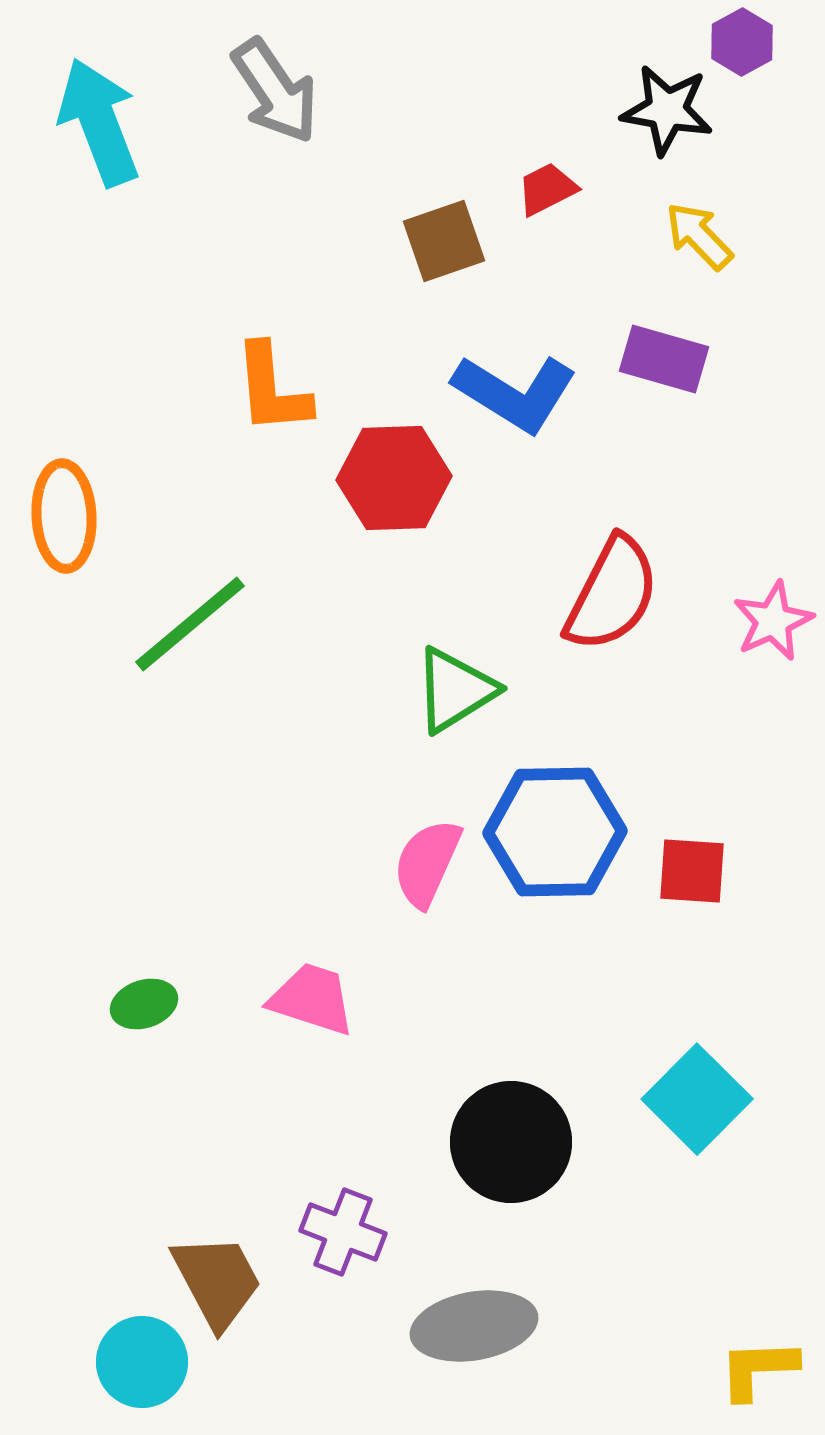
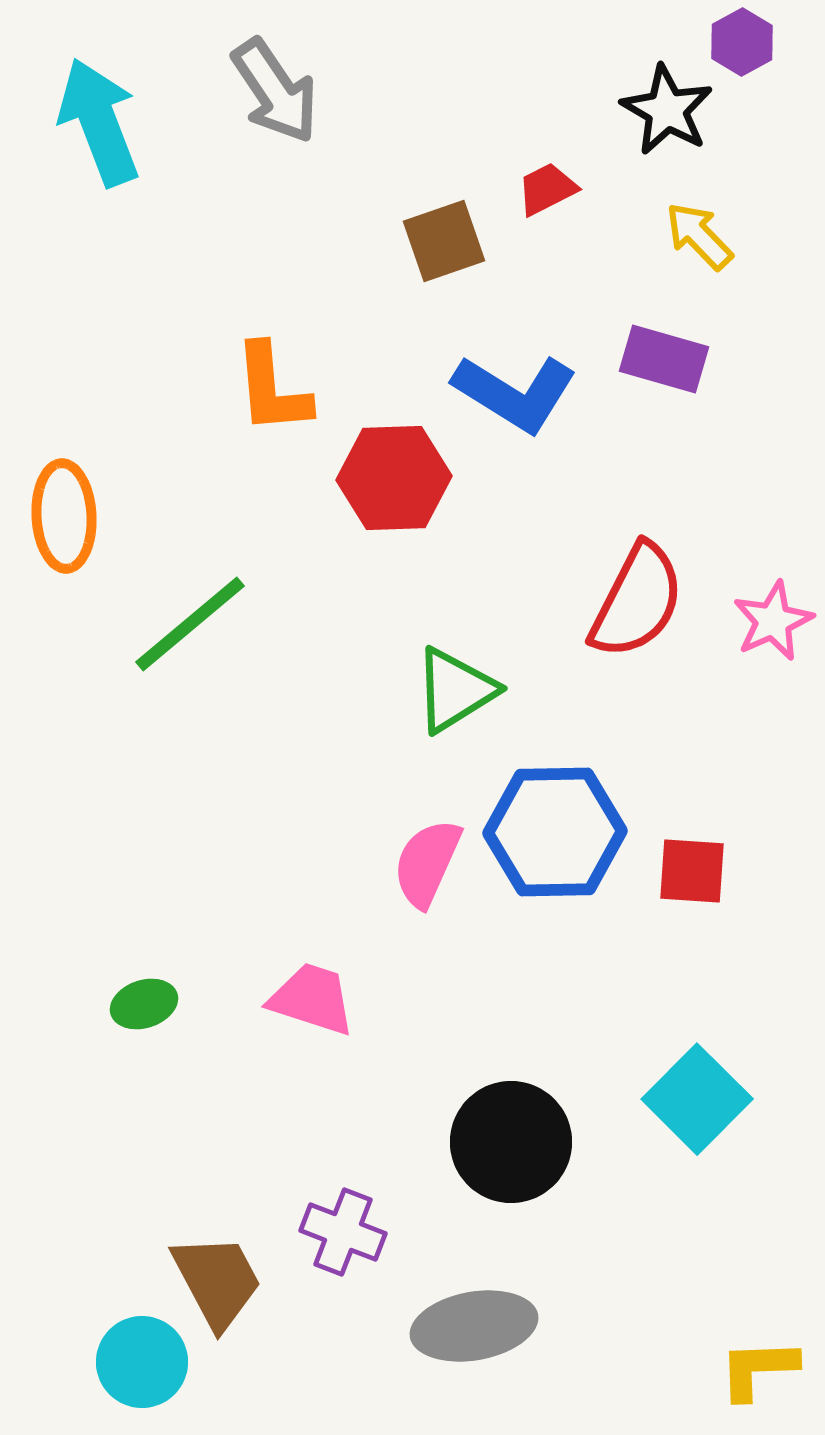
black star: rotated 20 degrees clockwise
red semicircle: moved 25 px right, 7 px down
